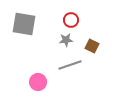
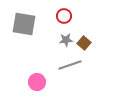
red circle: moved 7 px left, 4 px up
brown square: moved 8 px left, 3 px up; rotated 16 degrees clockwise
pink circle: moved 1 px left
